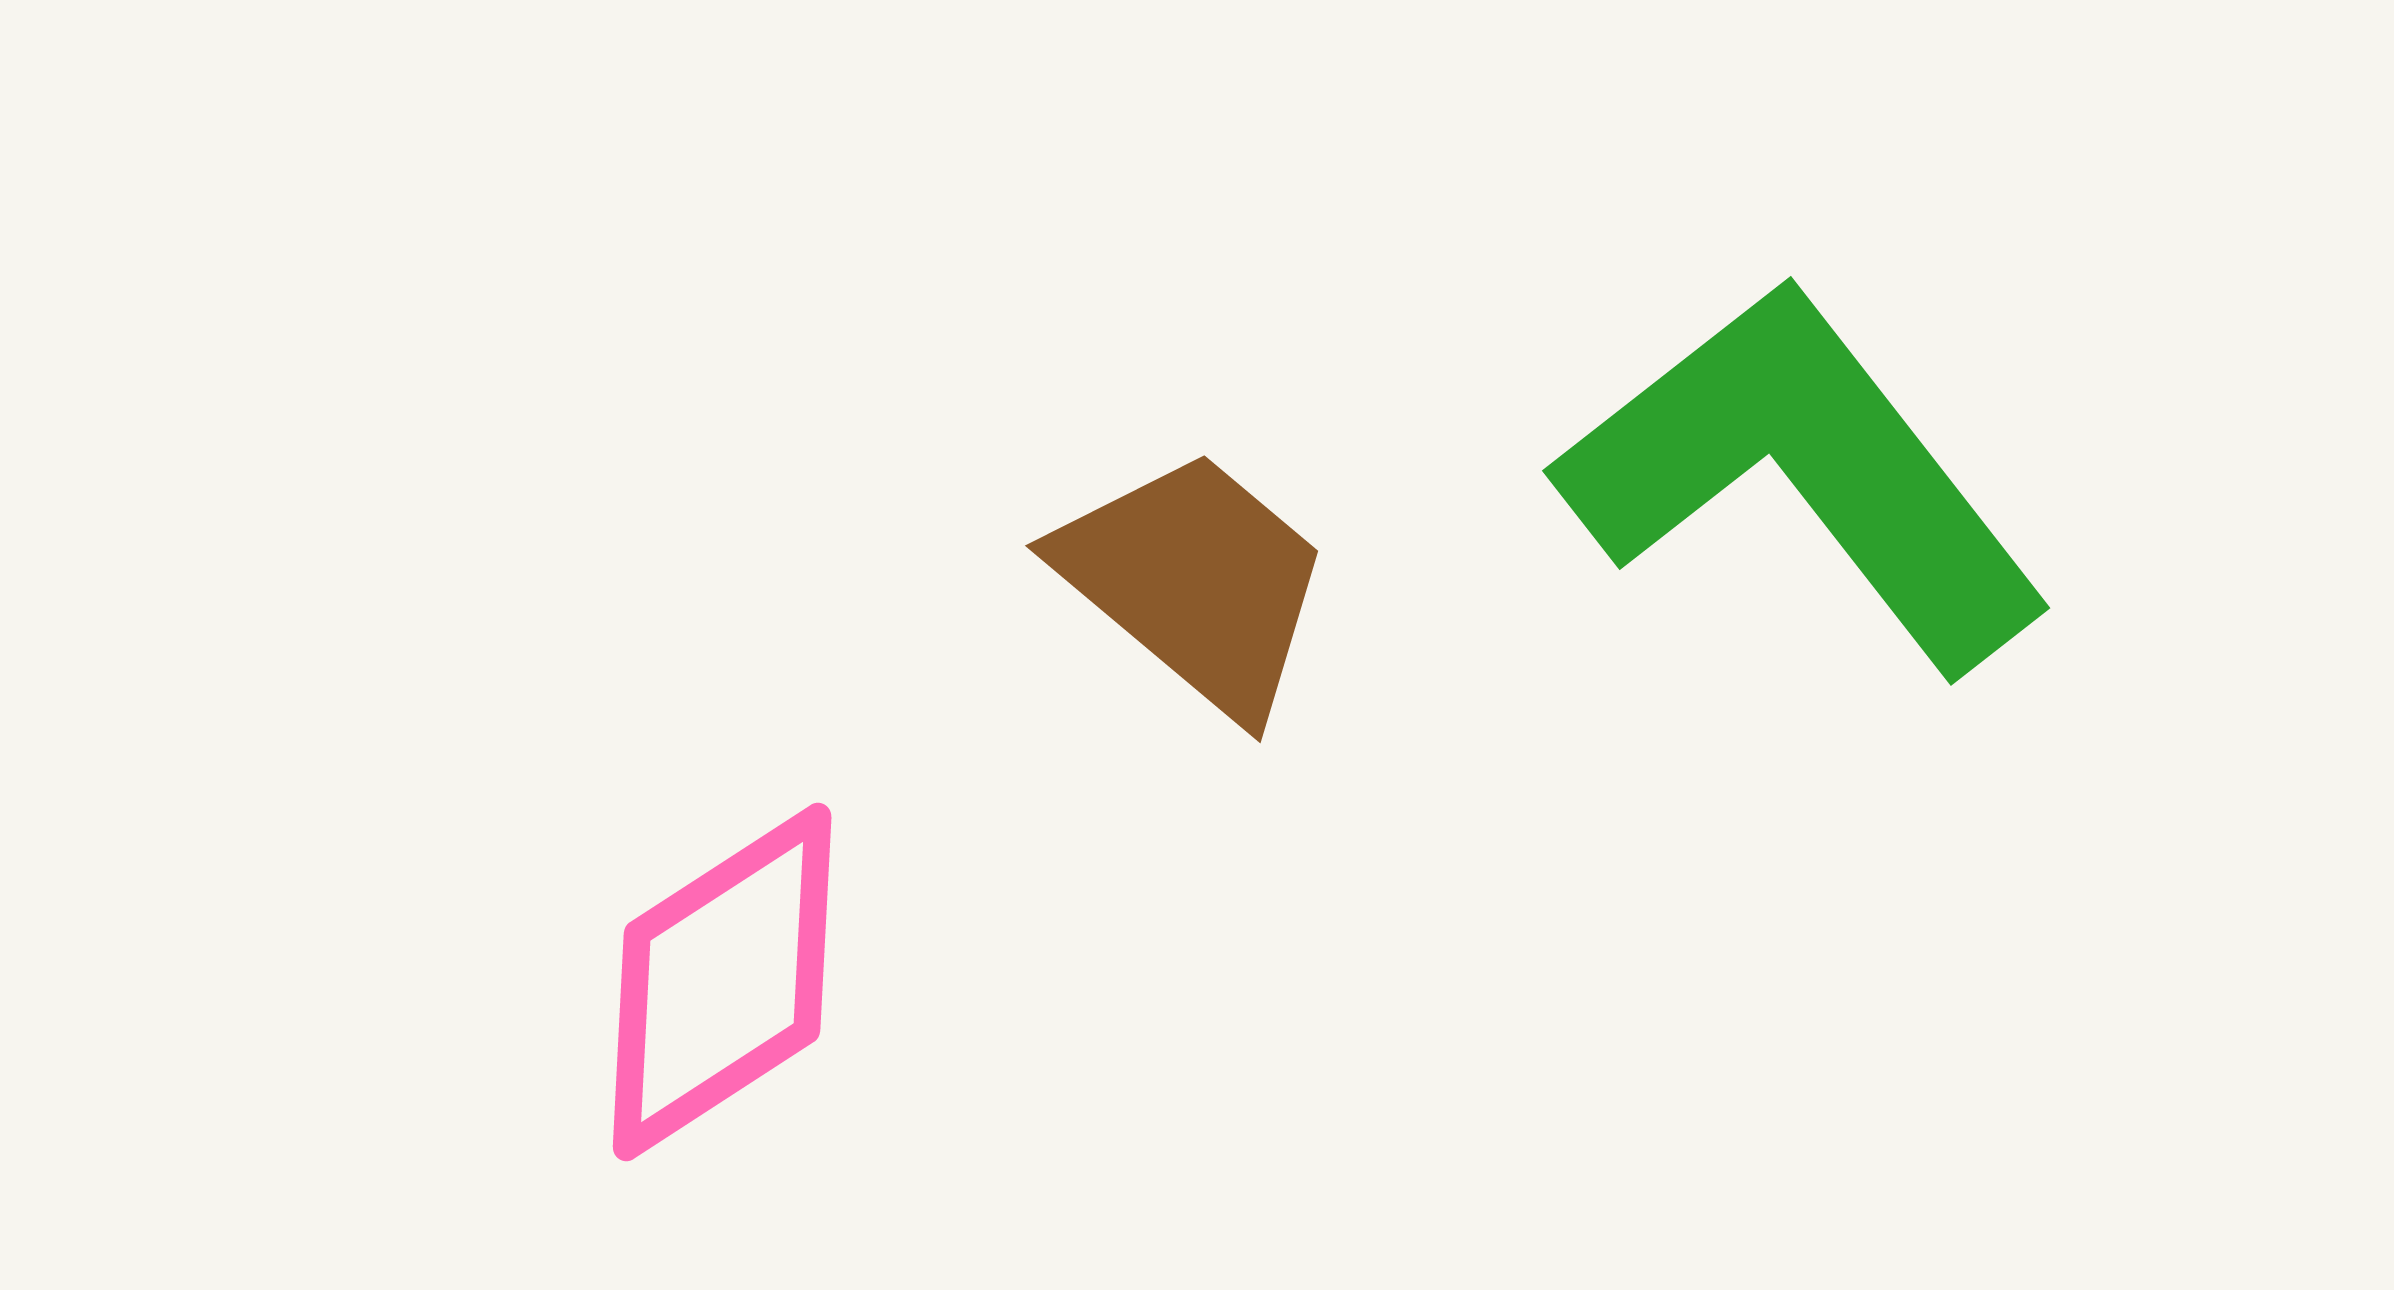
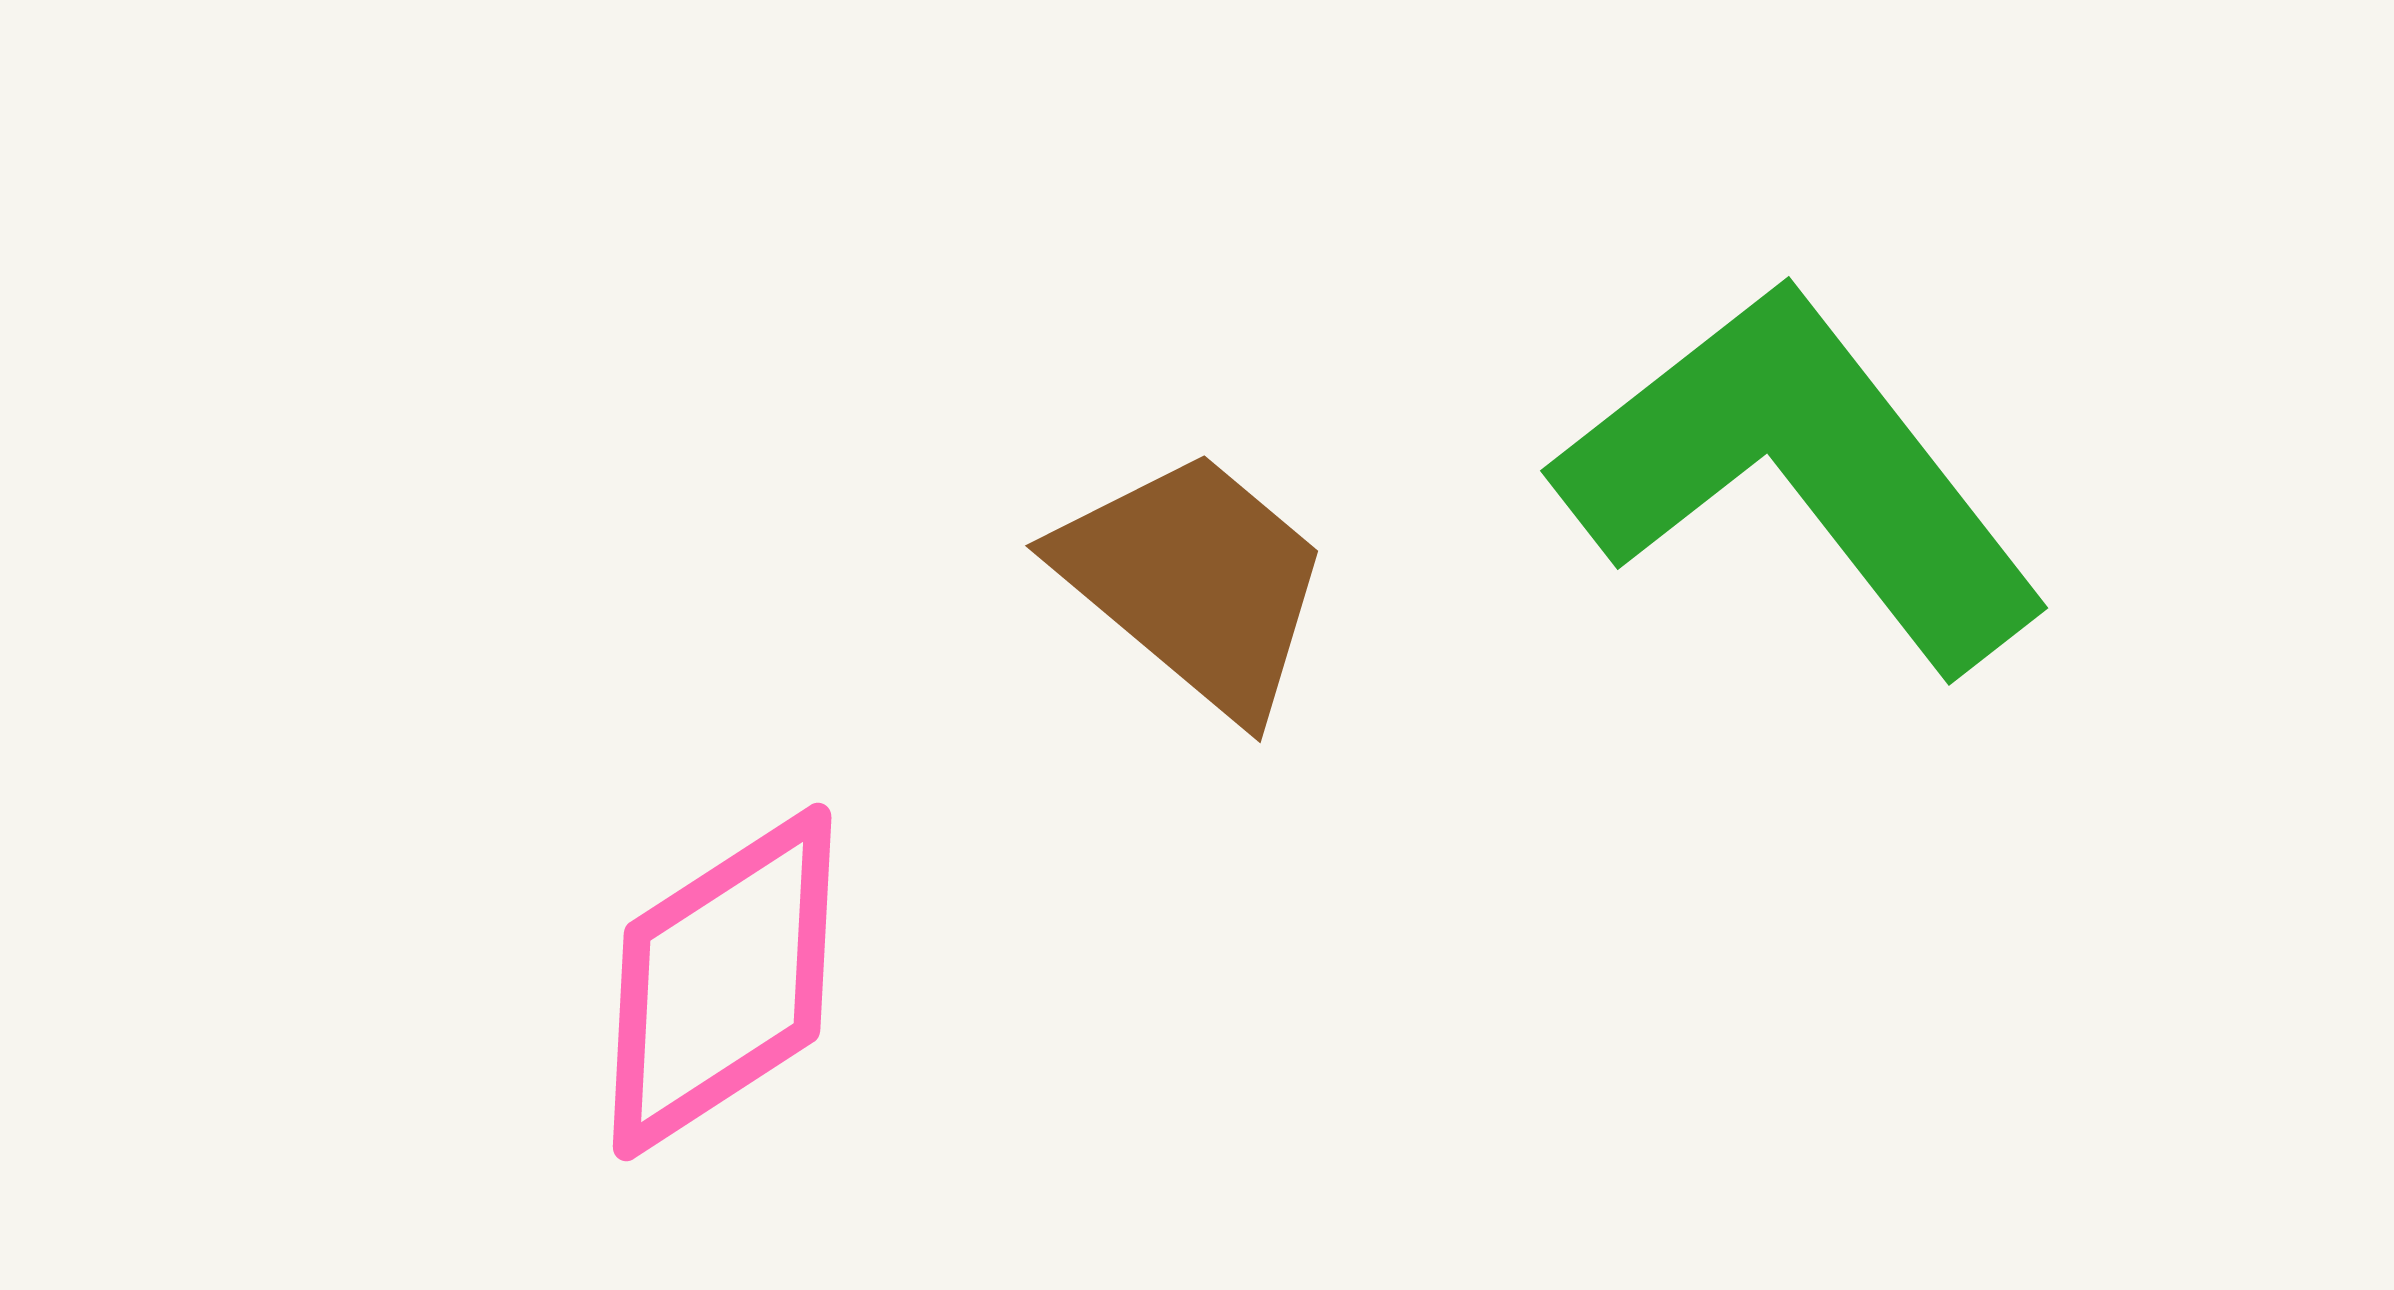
green L-shape: moved 2 px left
